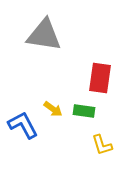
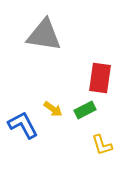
green rectangle: moved 1 px right, 1 px up; rotated 35 degrees counterclockwise
